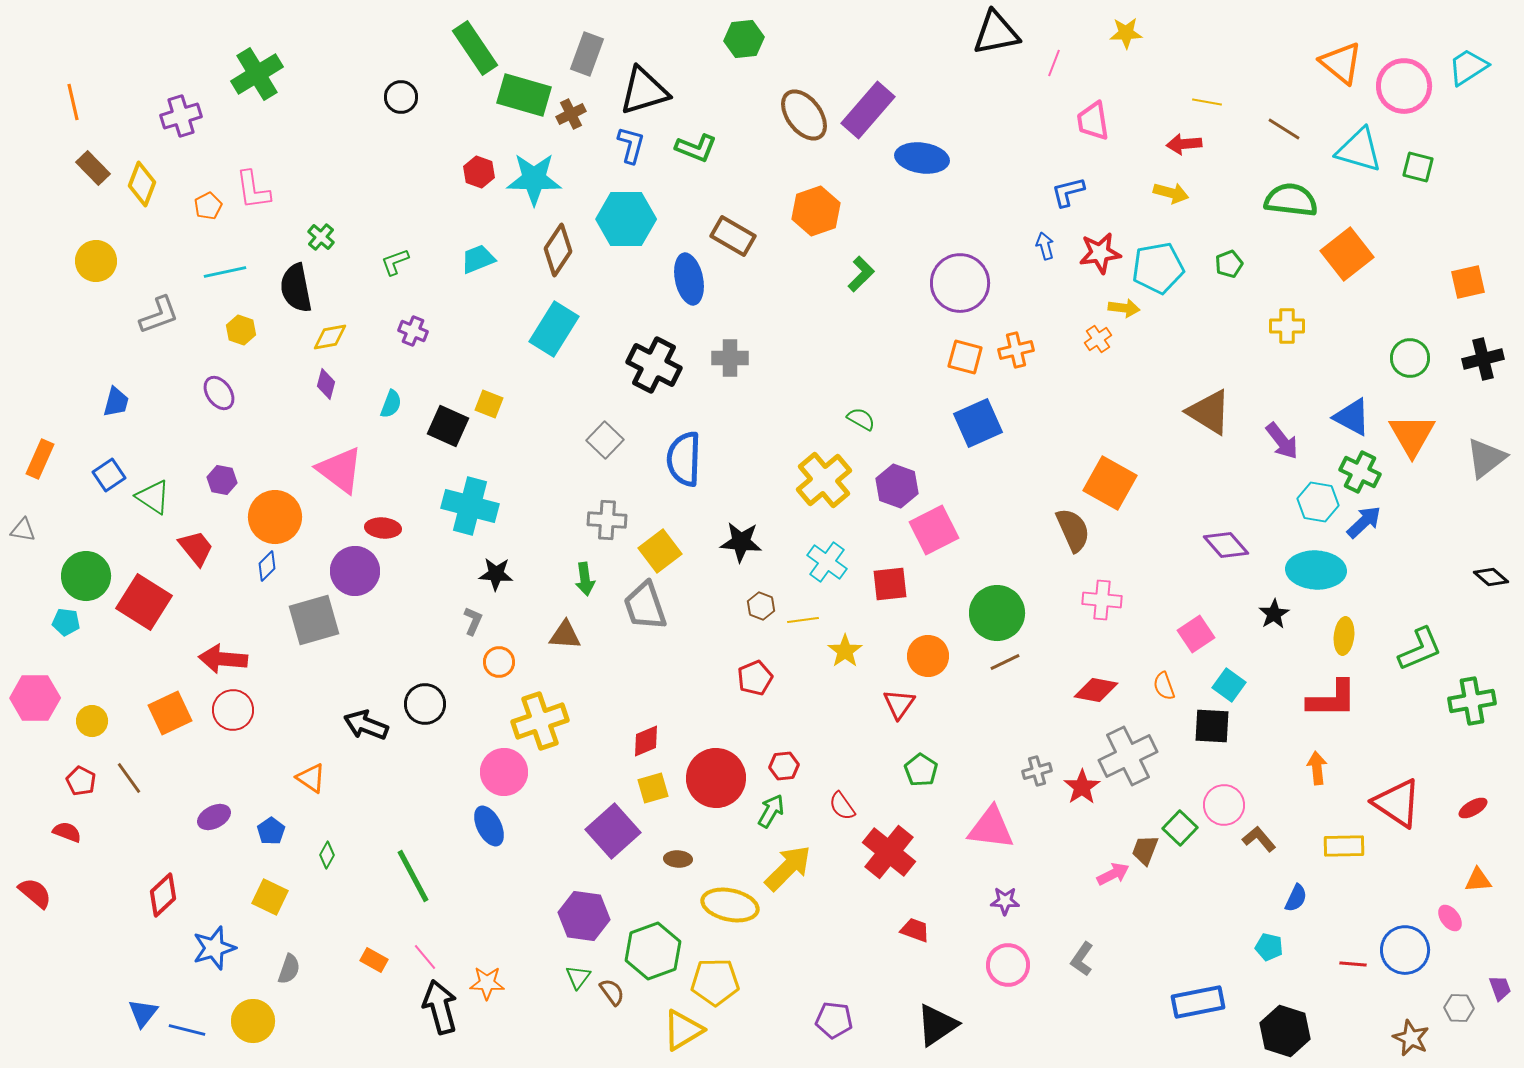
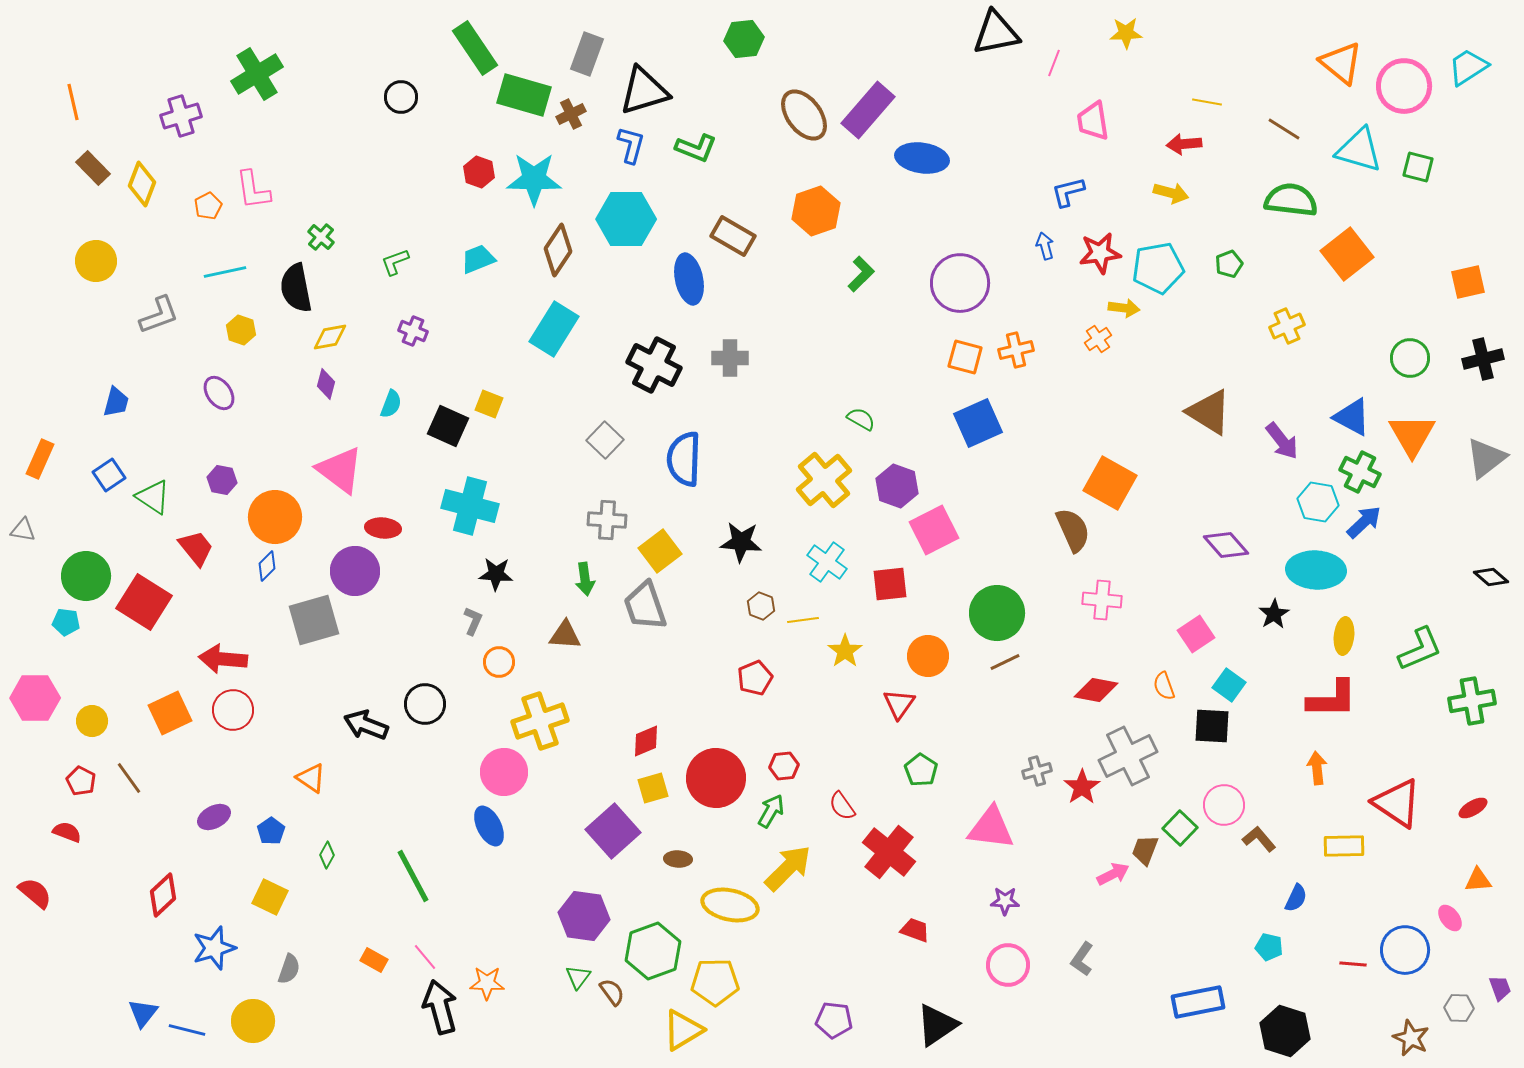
yellow cross at (1287, 326): rotated 24 degrees counterclockwise
